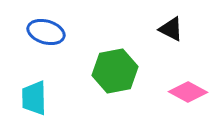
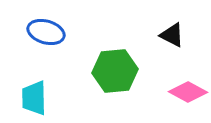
black triangle: moved 1 px right, 6 px down
green hexagon: rotated 6 degrees clockwise
